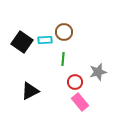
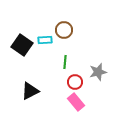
brown circle: moved 2 px up
black square: moved 3 px down
green line: moved 2 px right, 3 px down
pink rectangle: moved 4 px left
